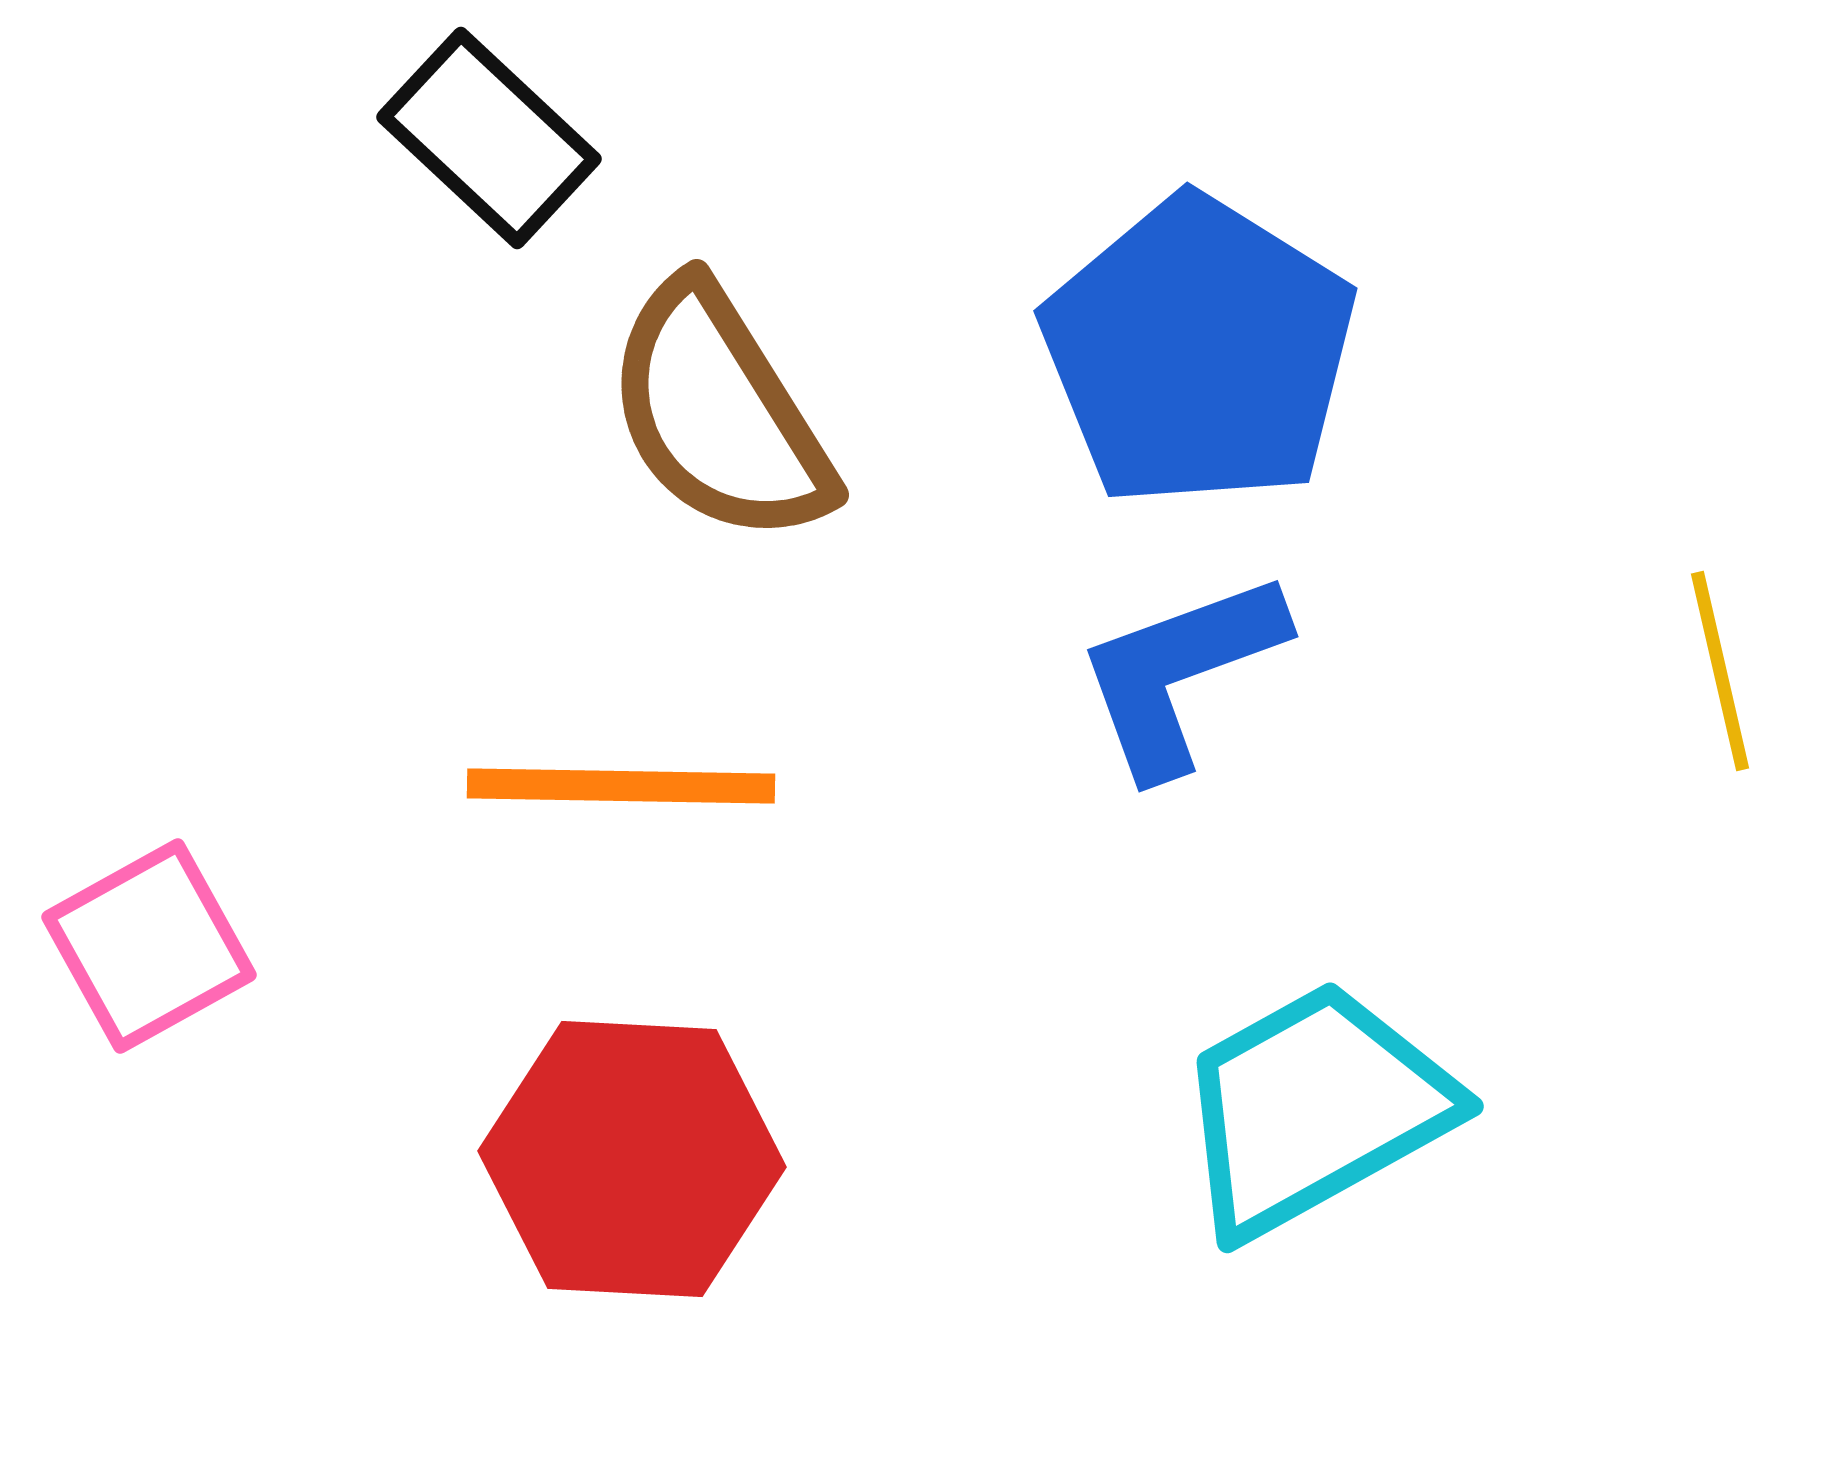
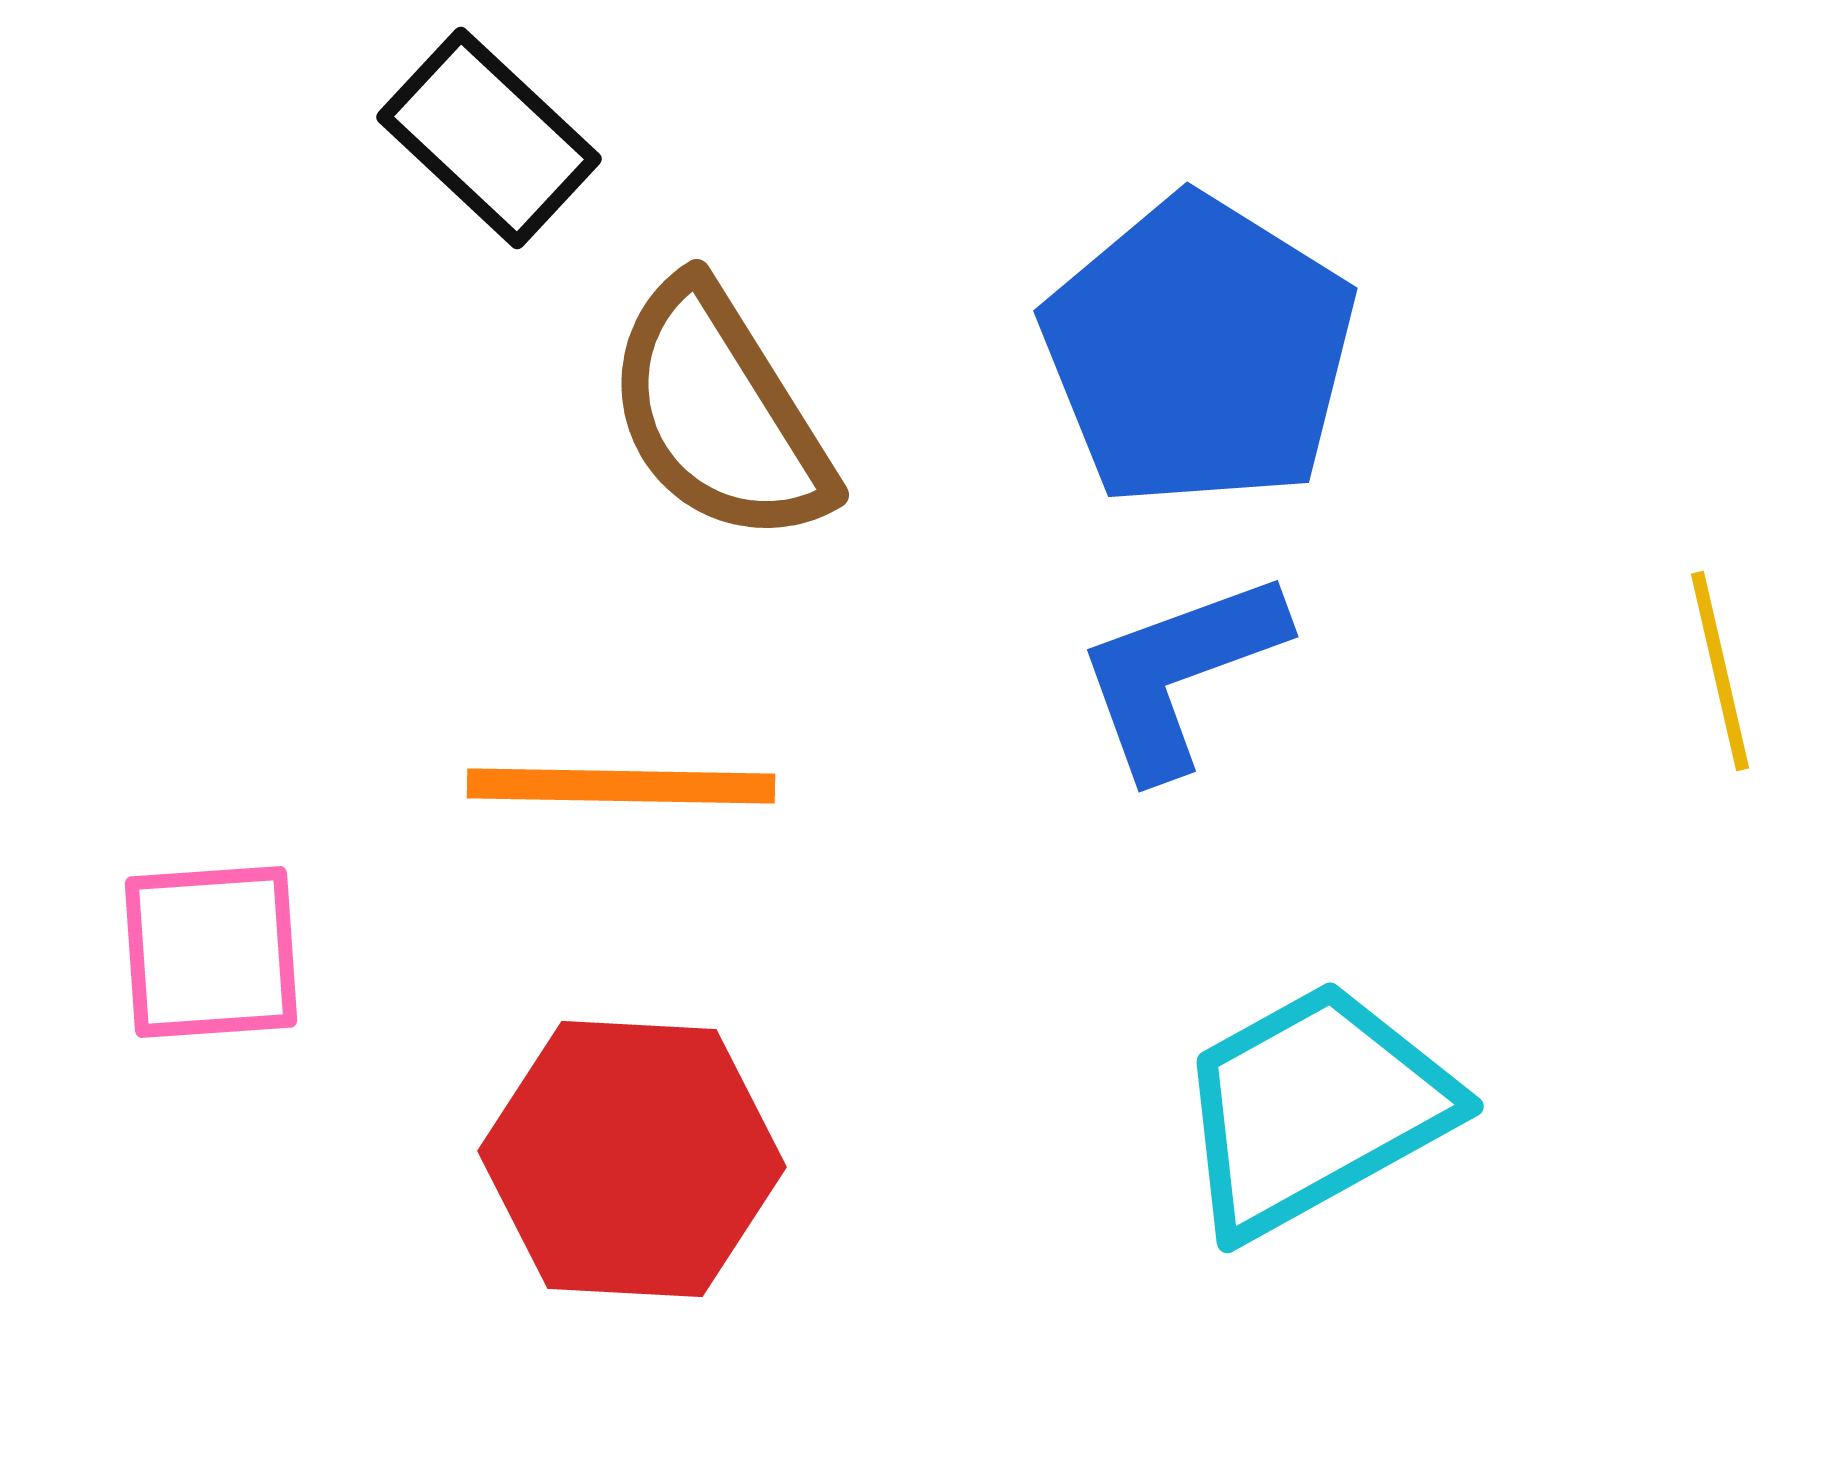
pink square: moved 62 px right, 6 px down; rotated 25 degrees clockwise
